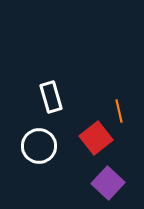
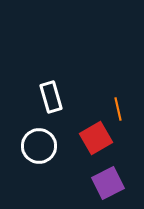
orange line: moved 1 px left, 2 px up
red square: rotated 8 degrees clockwise
purple square: rotated 20 degrees clockwise
